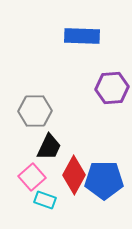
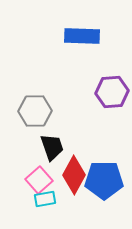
purple hexagon: moved 4 px down
black trapezoid: moved 3 px right; rotated 44 degrees counterclockwise
pink square: moved 7 px right, 3 px down
cyan rectangle: moved 1 px up; rotated 30 degrees counterclockwise
